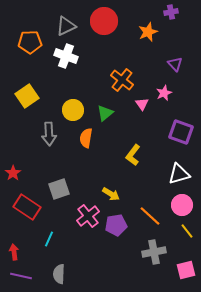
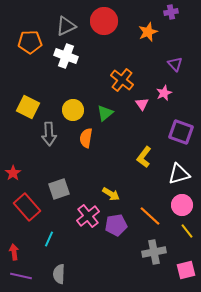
yellow square: moved 1 px right, 11 px down; rotated 30 degrees counterclockwise
yellow L-shape: moved 11 px right, 2 px down
red rectangle: rotated 16 degrees clockwise
